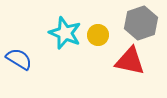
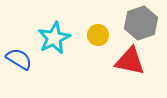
cyan star: moved 11 px left, 5 px down; rotated 24 degrees clockwise
